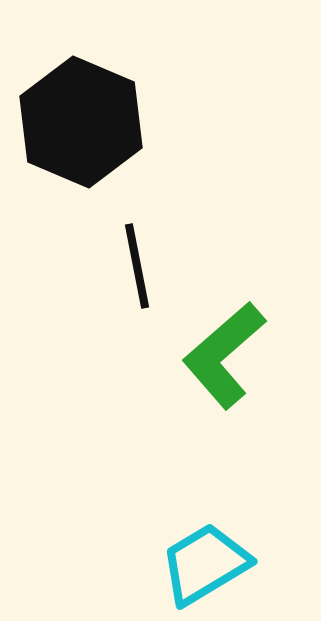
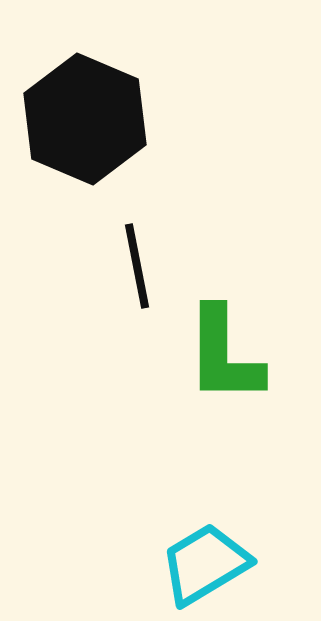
black hexagon: moved 4 px right, 3 px up
green L-shape: rotated 49 degrees counterclockwise
